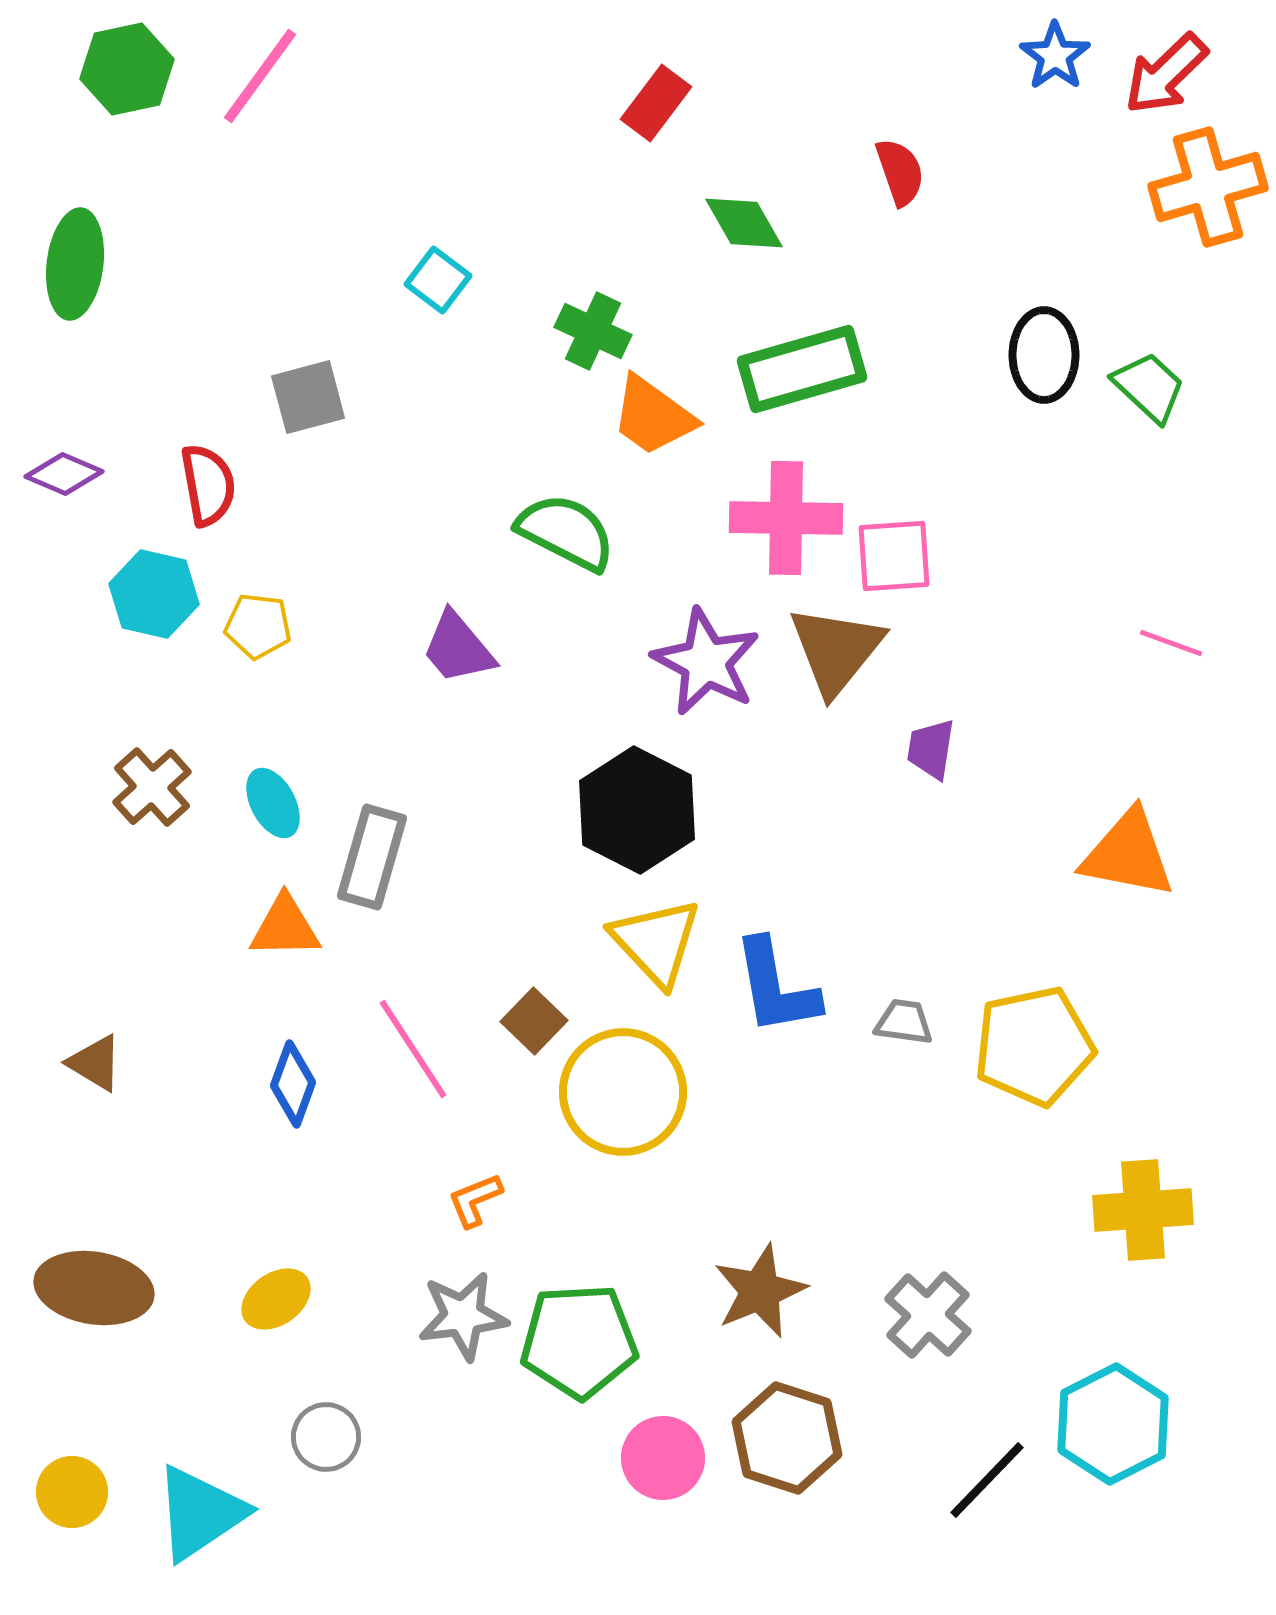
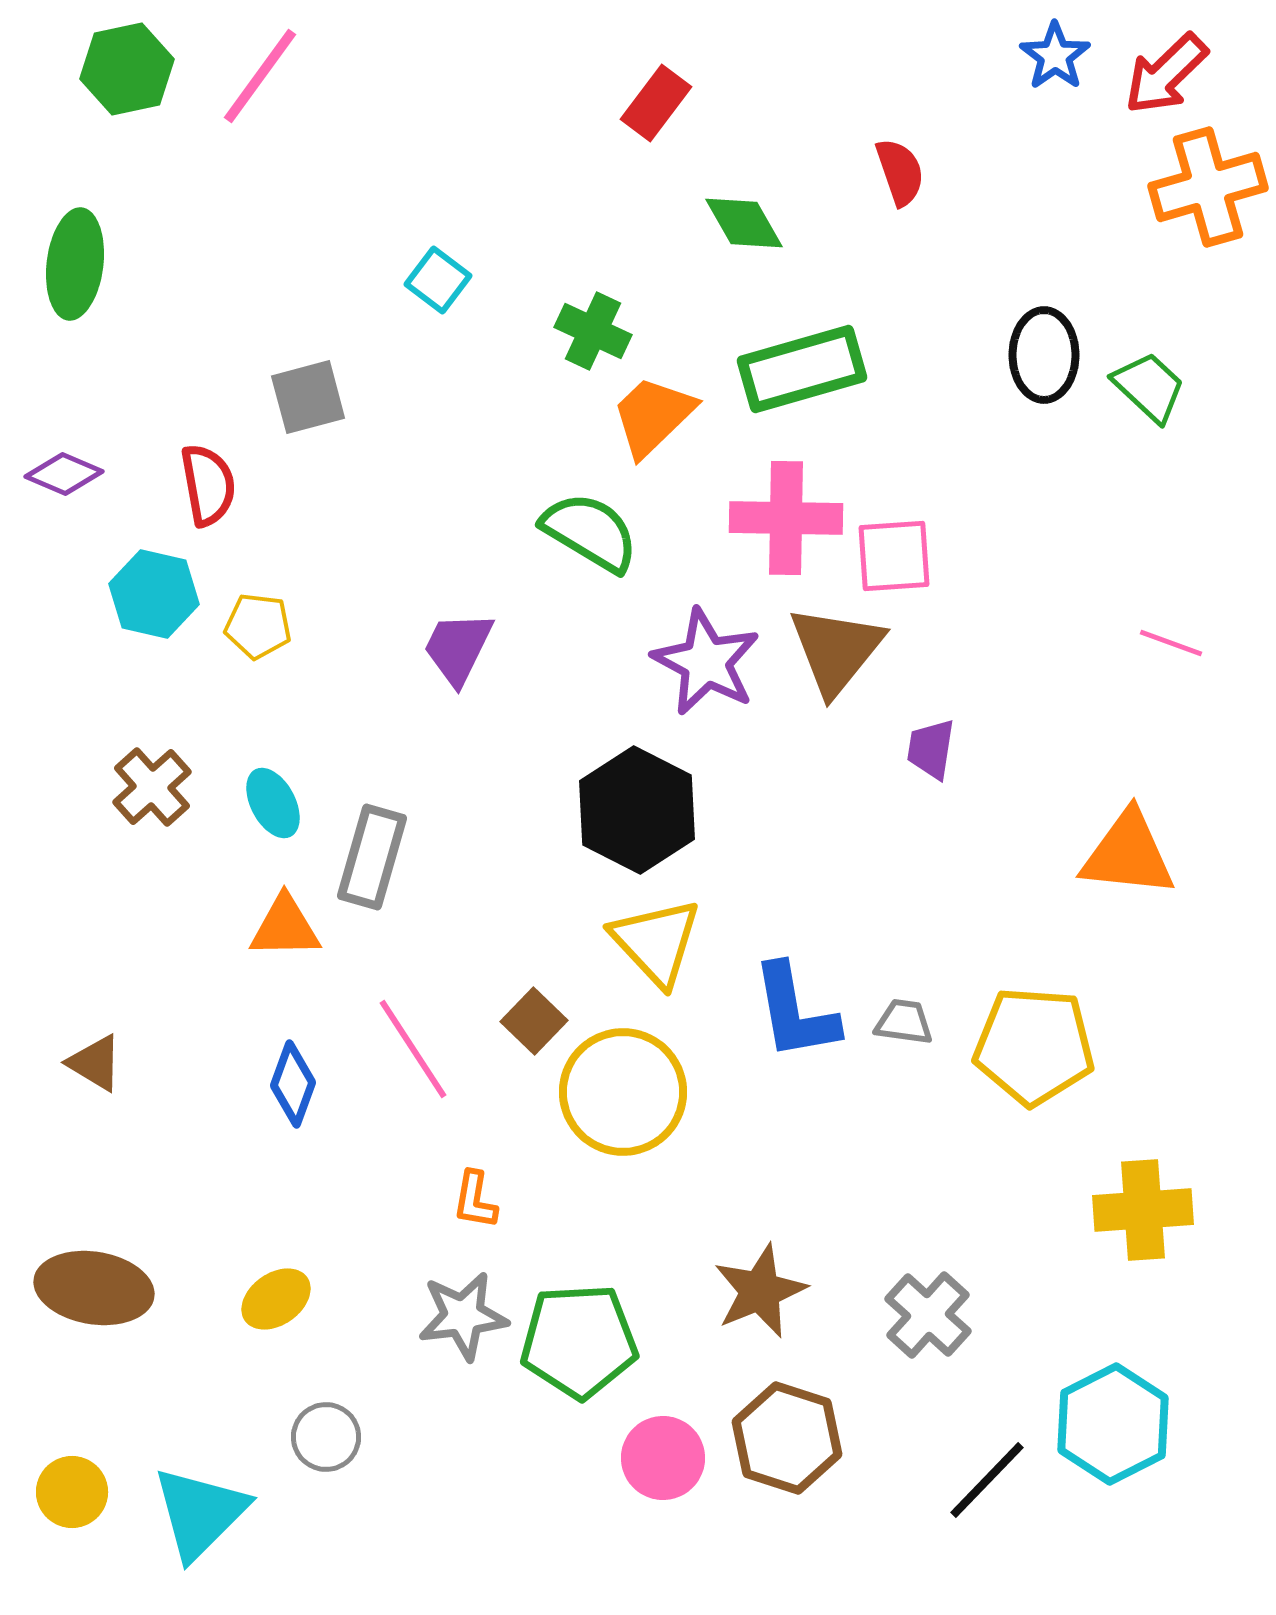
orange trapezoid at (653, 416): rotated 100 degrees clockwise
green semicircle at (566, 532): moved 24 px right; rotated 4 degrees clockwise
purple trapezoid at (458, 648): rotated 66 degrees clockwise
orange triangle at (1128, 854): rotated 5 degrees counterclockwise
blue L-shape at (776, 987): moved 19 px right, 25 px down
yellow pentagon at (1034, 1046): rotated 16 degrees clockwise
orange L-shape at (475, 1200): rotated 58 degrees counterclockwise
cyan triangle at (200, 1513): rotated 11 degrees counterclockwise
